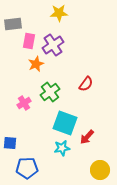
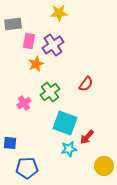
cyan star: moved 7 px right, 1 px down
yellow circle: moved 4 px right, 4 px up
